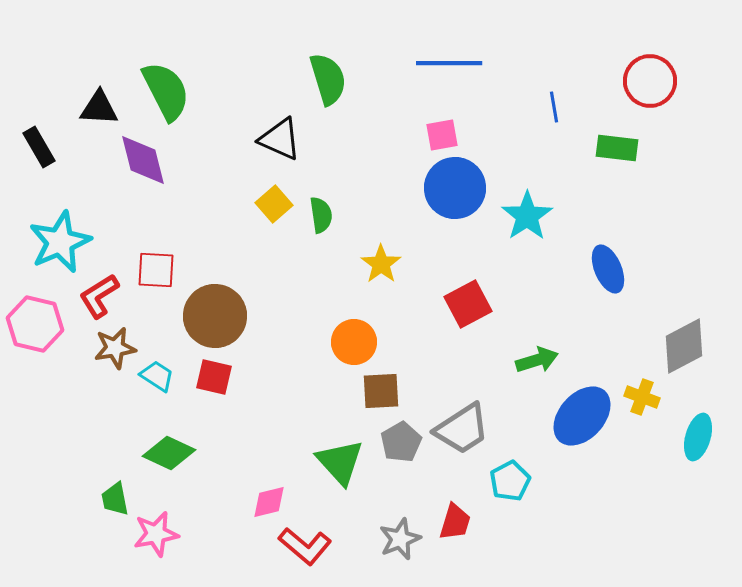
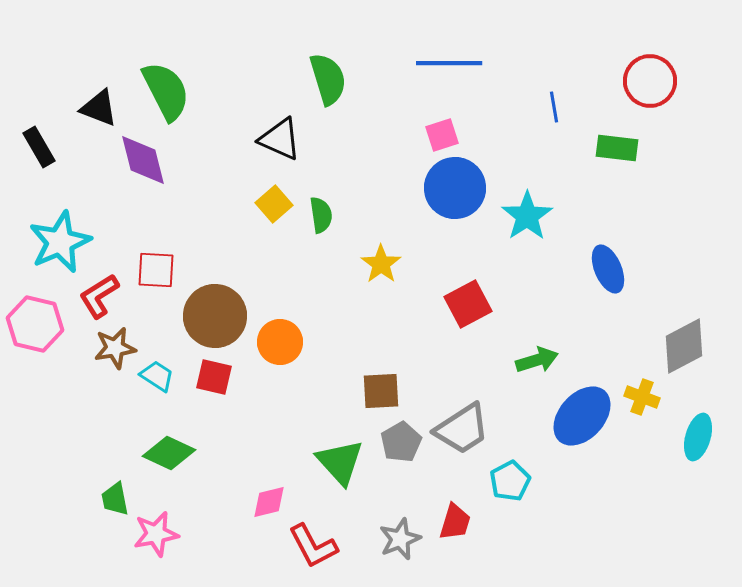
black triangle at (99, 108): rotated 18 degrees clockwise
pink square at (442, 135): rotated 8 degrees counterclockwise
orange circle at (354, 342): moved 74 px left
red L-shape at (305, 546): moved 8 px right; rotated 22 degrees clockwise
